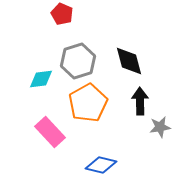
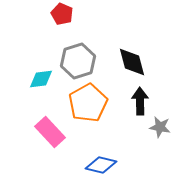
black diamond: moved 3 px right, 1 px down
gray star: rotated 20 degrees clockwise
